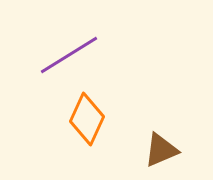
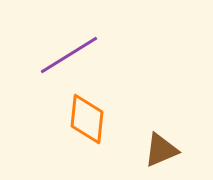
orange diamond: rotated 18 degrees counterclockwise
